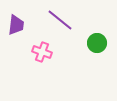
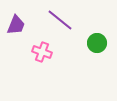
purple trapezoid: rotated 15 degrees clockwise
